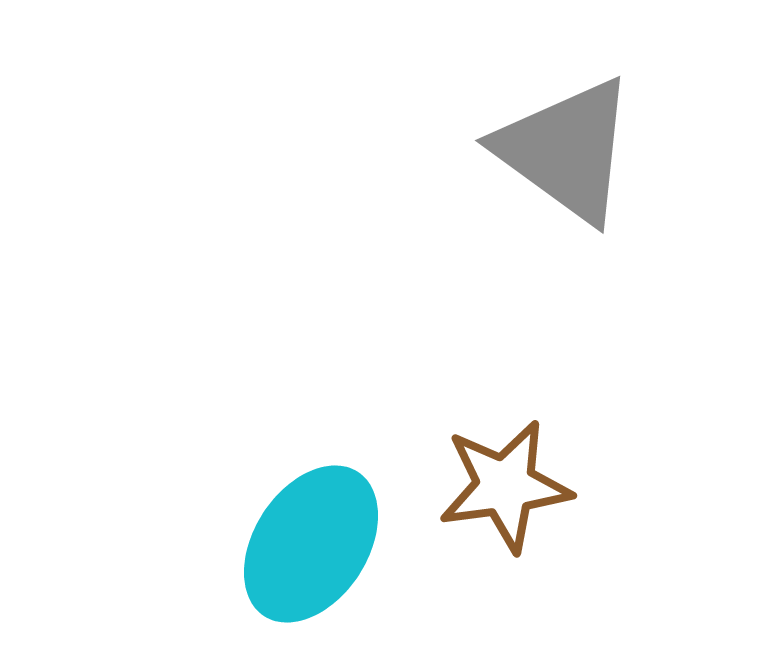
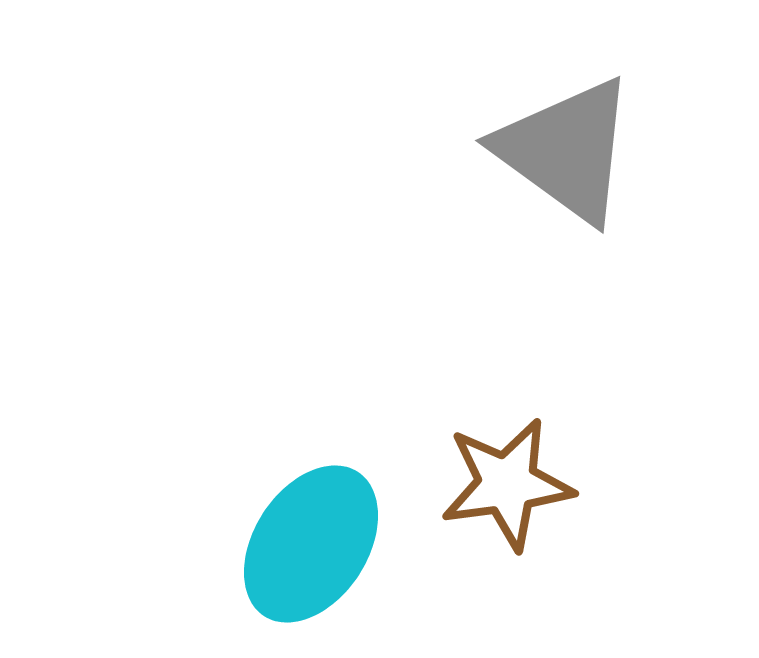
brown star: moved 2 px right, 2 px up
